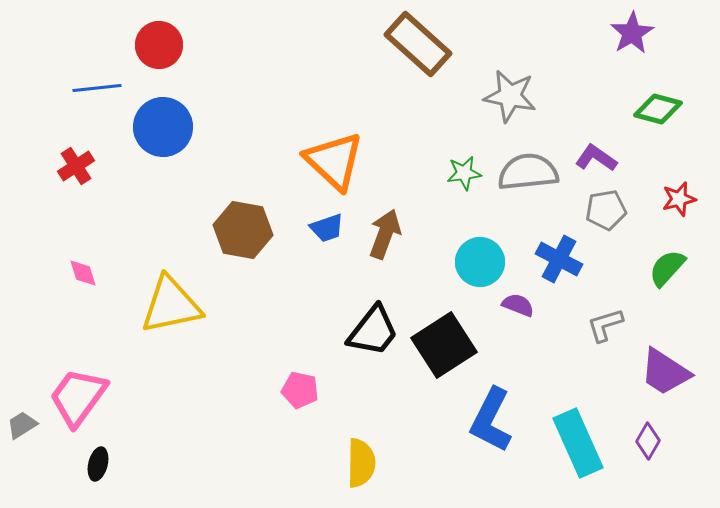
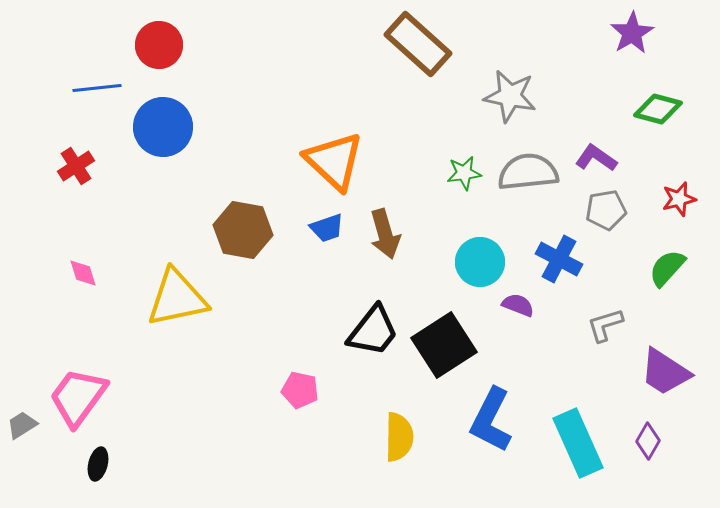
brown arrow: rotated 144 degrees clockwise
yellow triangle: moved 6 px right, 7 px up
yellow semicircle: moved 38 px right, 26 px up
